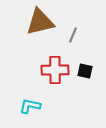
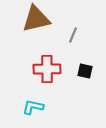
brown triangle: moved 4 px left, 3 px up
red cross: moved 8 px left, 1 px up
cyan L-shape: moved 3 px right, 1 px down
